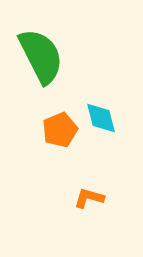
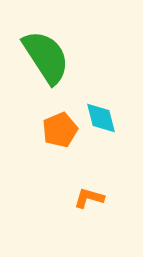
green semicircle: moved 5 px right, 1 px down; rotated 6 degrees counterclockwise
